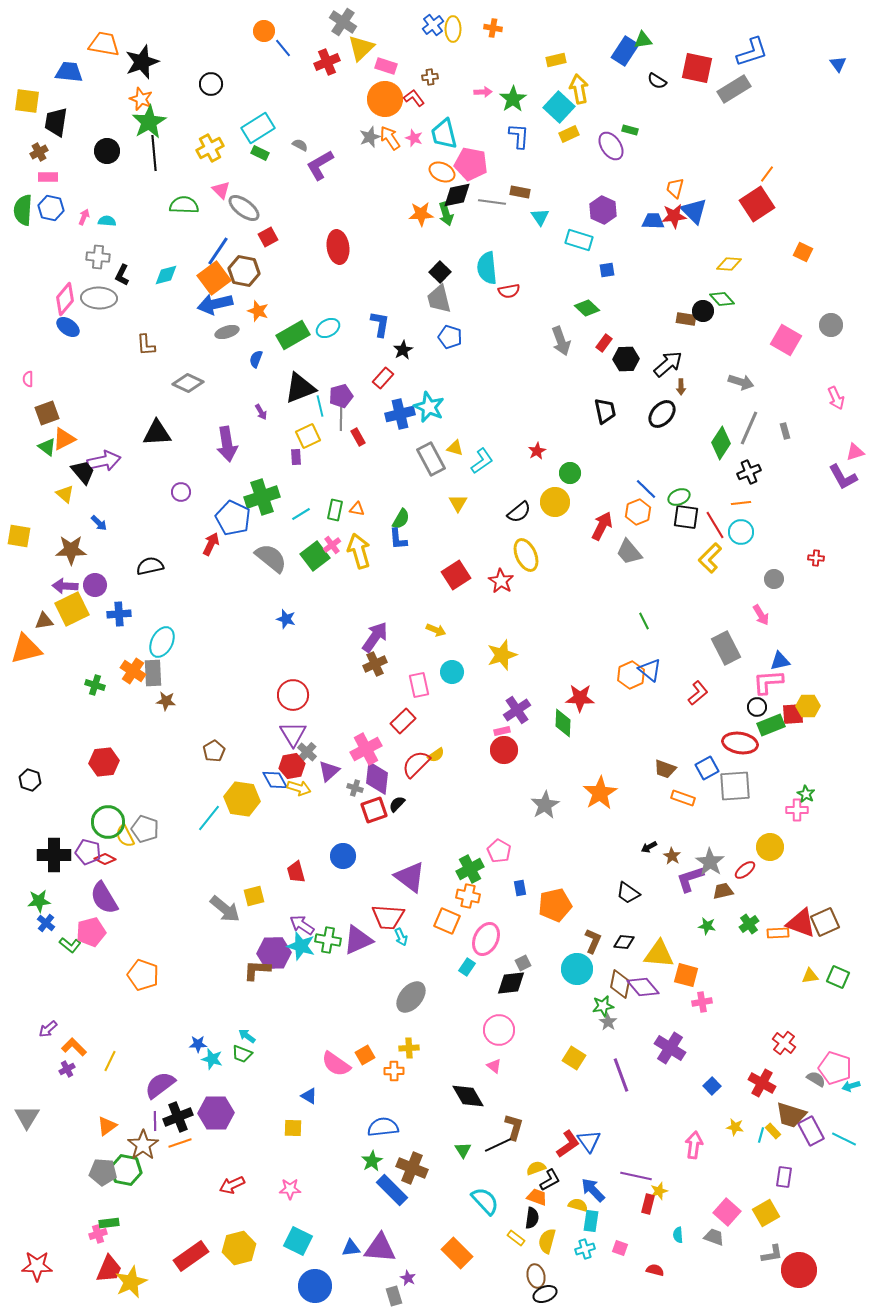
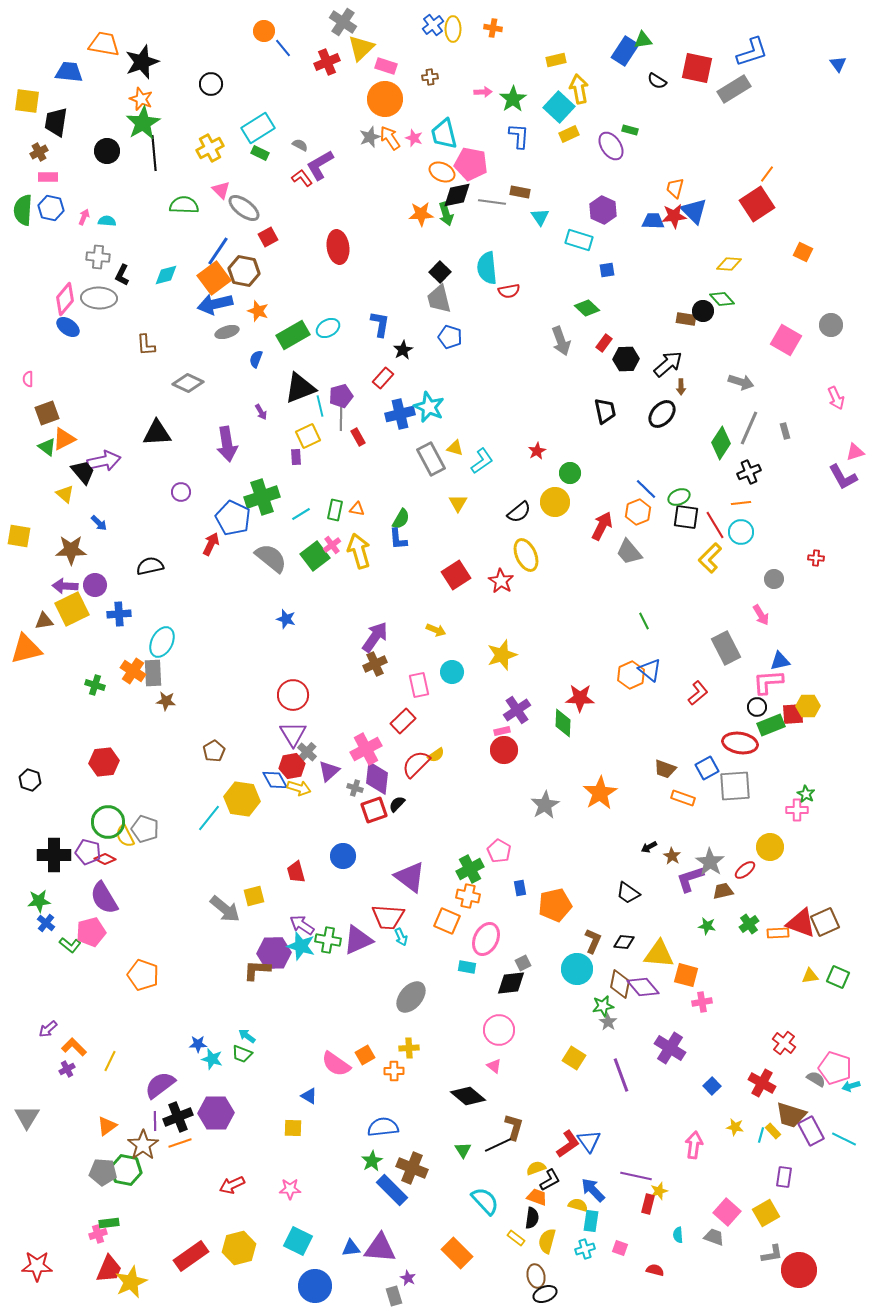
red L-shape at (414, 98): moved 112 px left, 80 px down
green star at (149, 122): moved 6 px left, 1 px down
cyan rectangle at (467, 967): rotated 66 degrees clockwise
black diamond at (468, 1096): rotated 20 degrees counterclockwise
